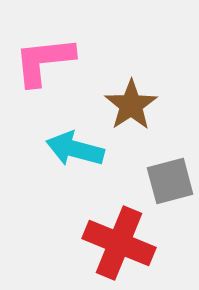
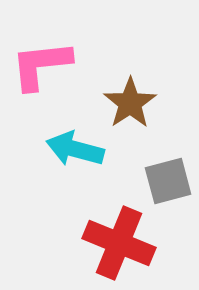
pink L-shape: moved 3 px left, 4 px down
brown star: moved 1 px left, 2 px up
gray square: moved 2 px left
